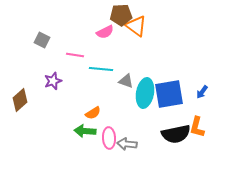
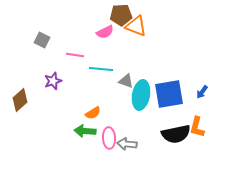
orange triangle: rotated 15 degrees counterclockwise
cyan ellipse: moved 4 px left, 2 px down
